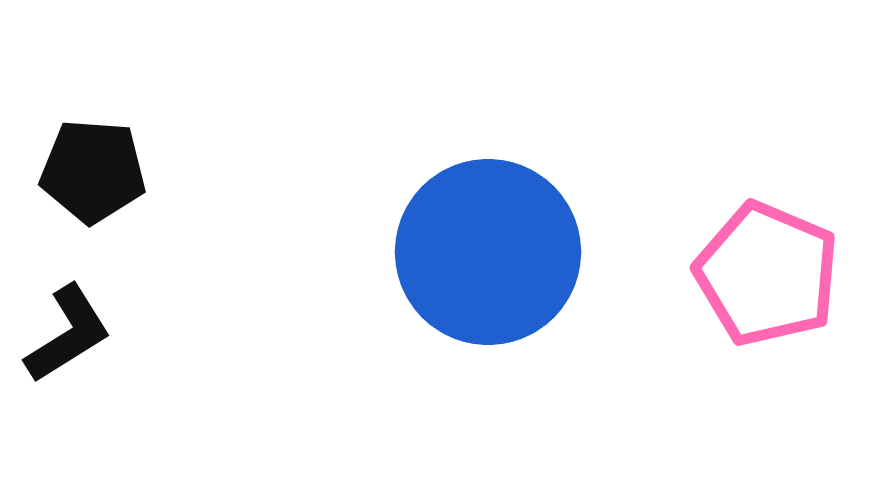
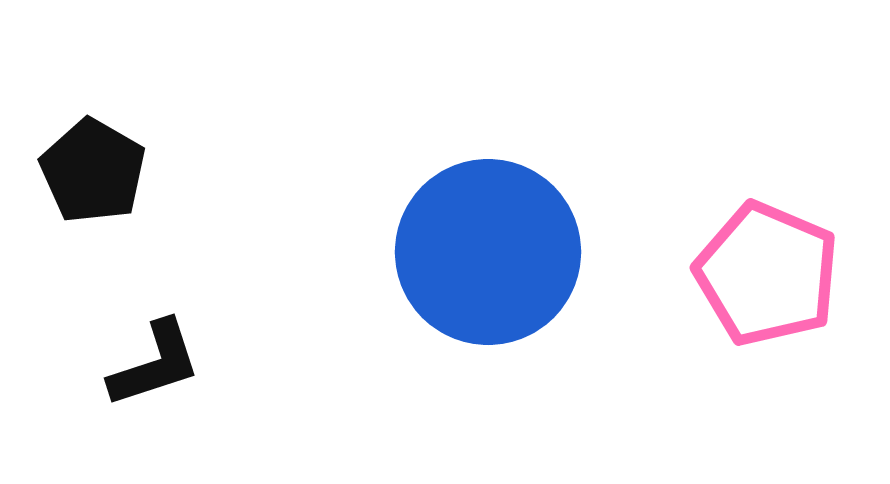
black pentagon: rotated 26 degrees clockwise
black L-shape: moved 87 px right, 30 px down; rotated 14 degrees clockwise
